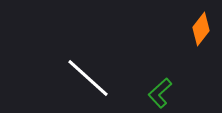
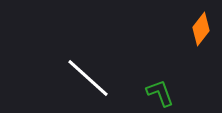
green L-shape: rotated 112 degrees clockwise
